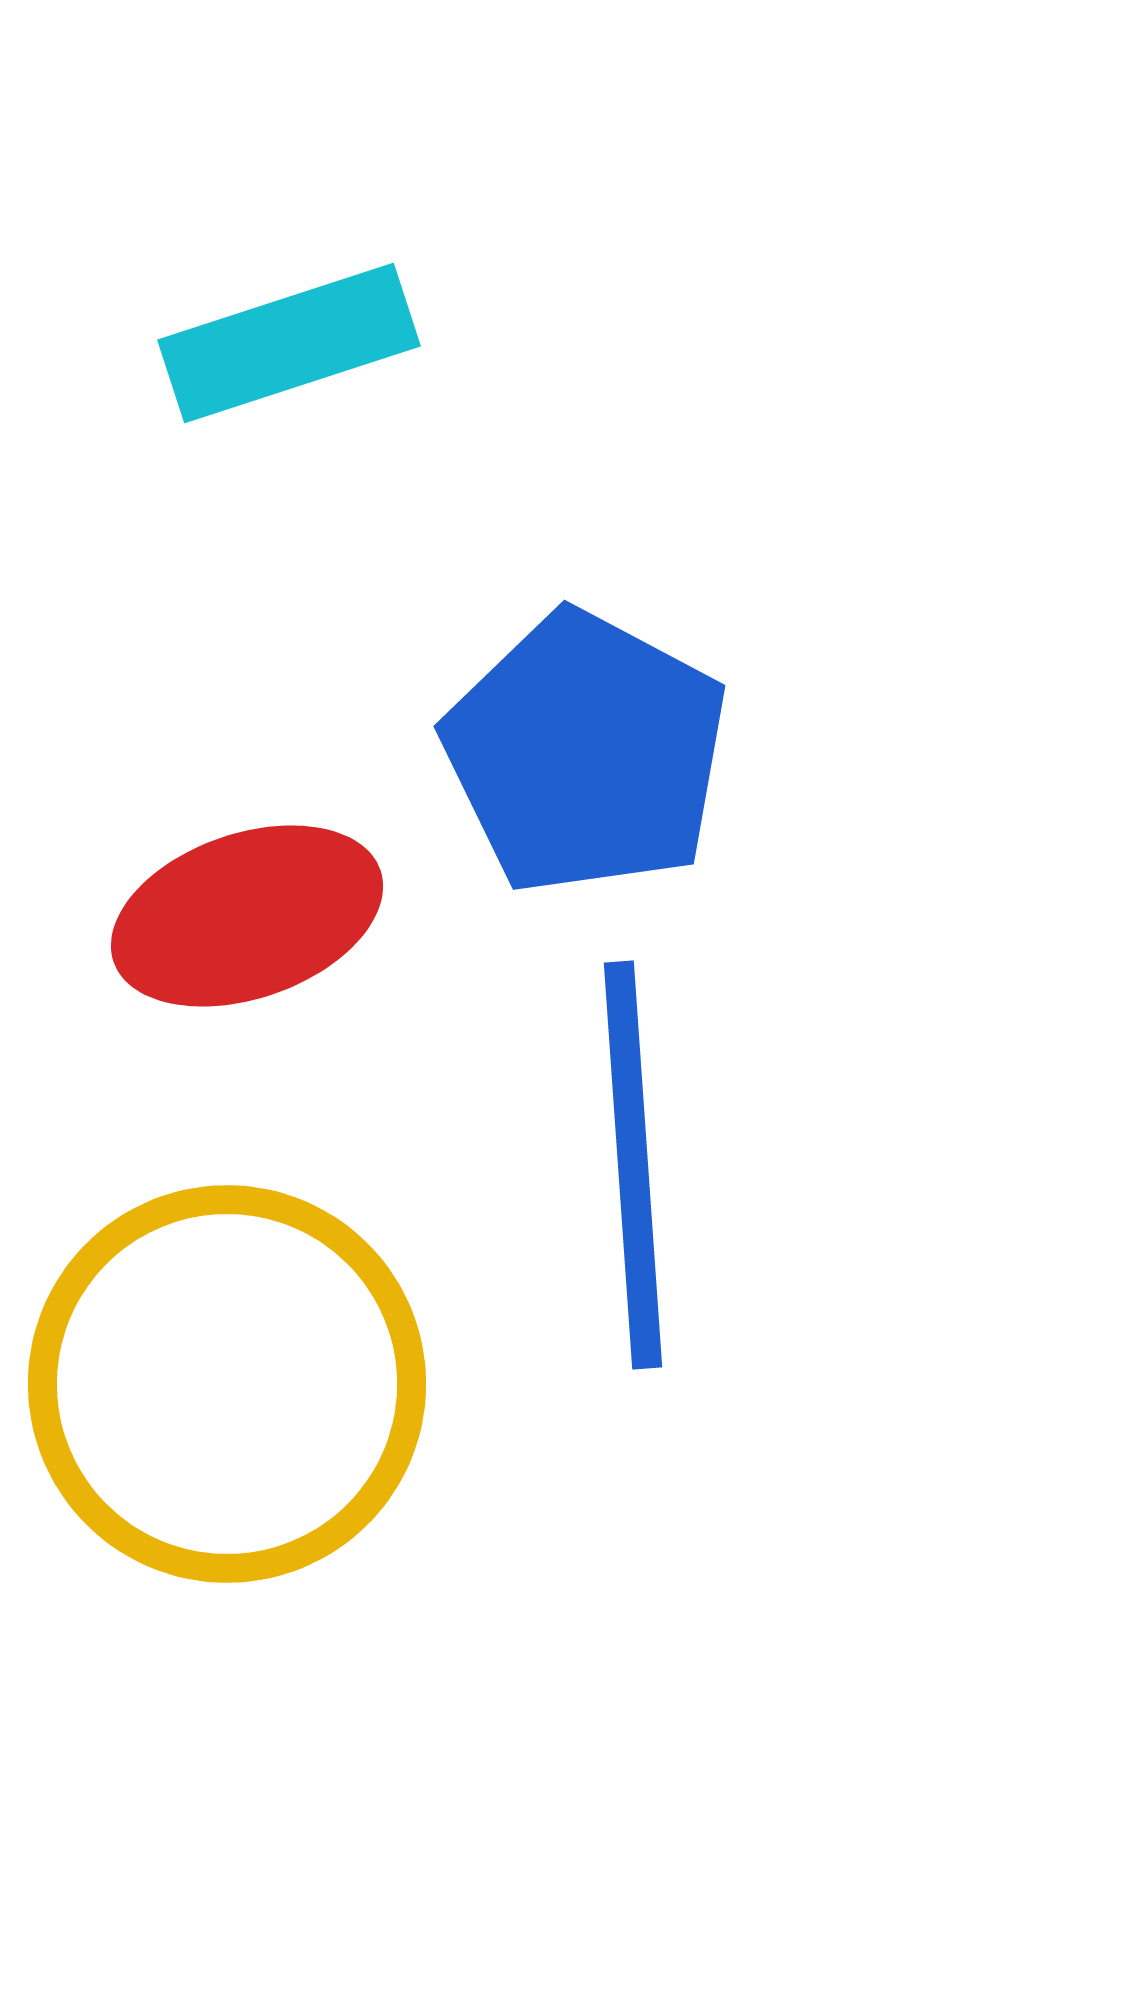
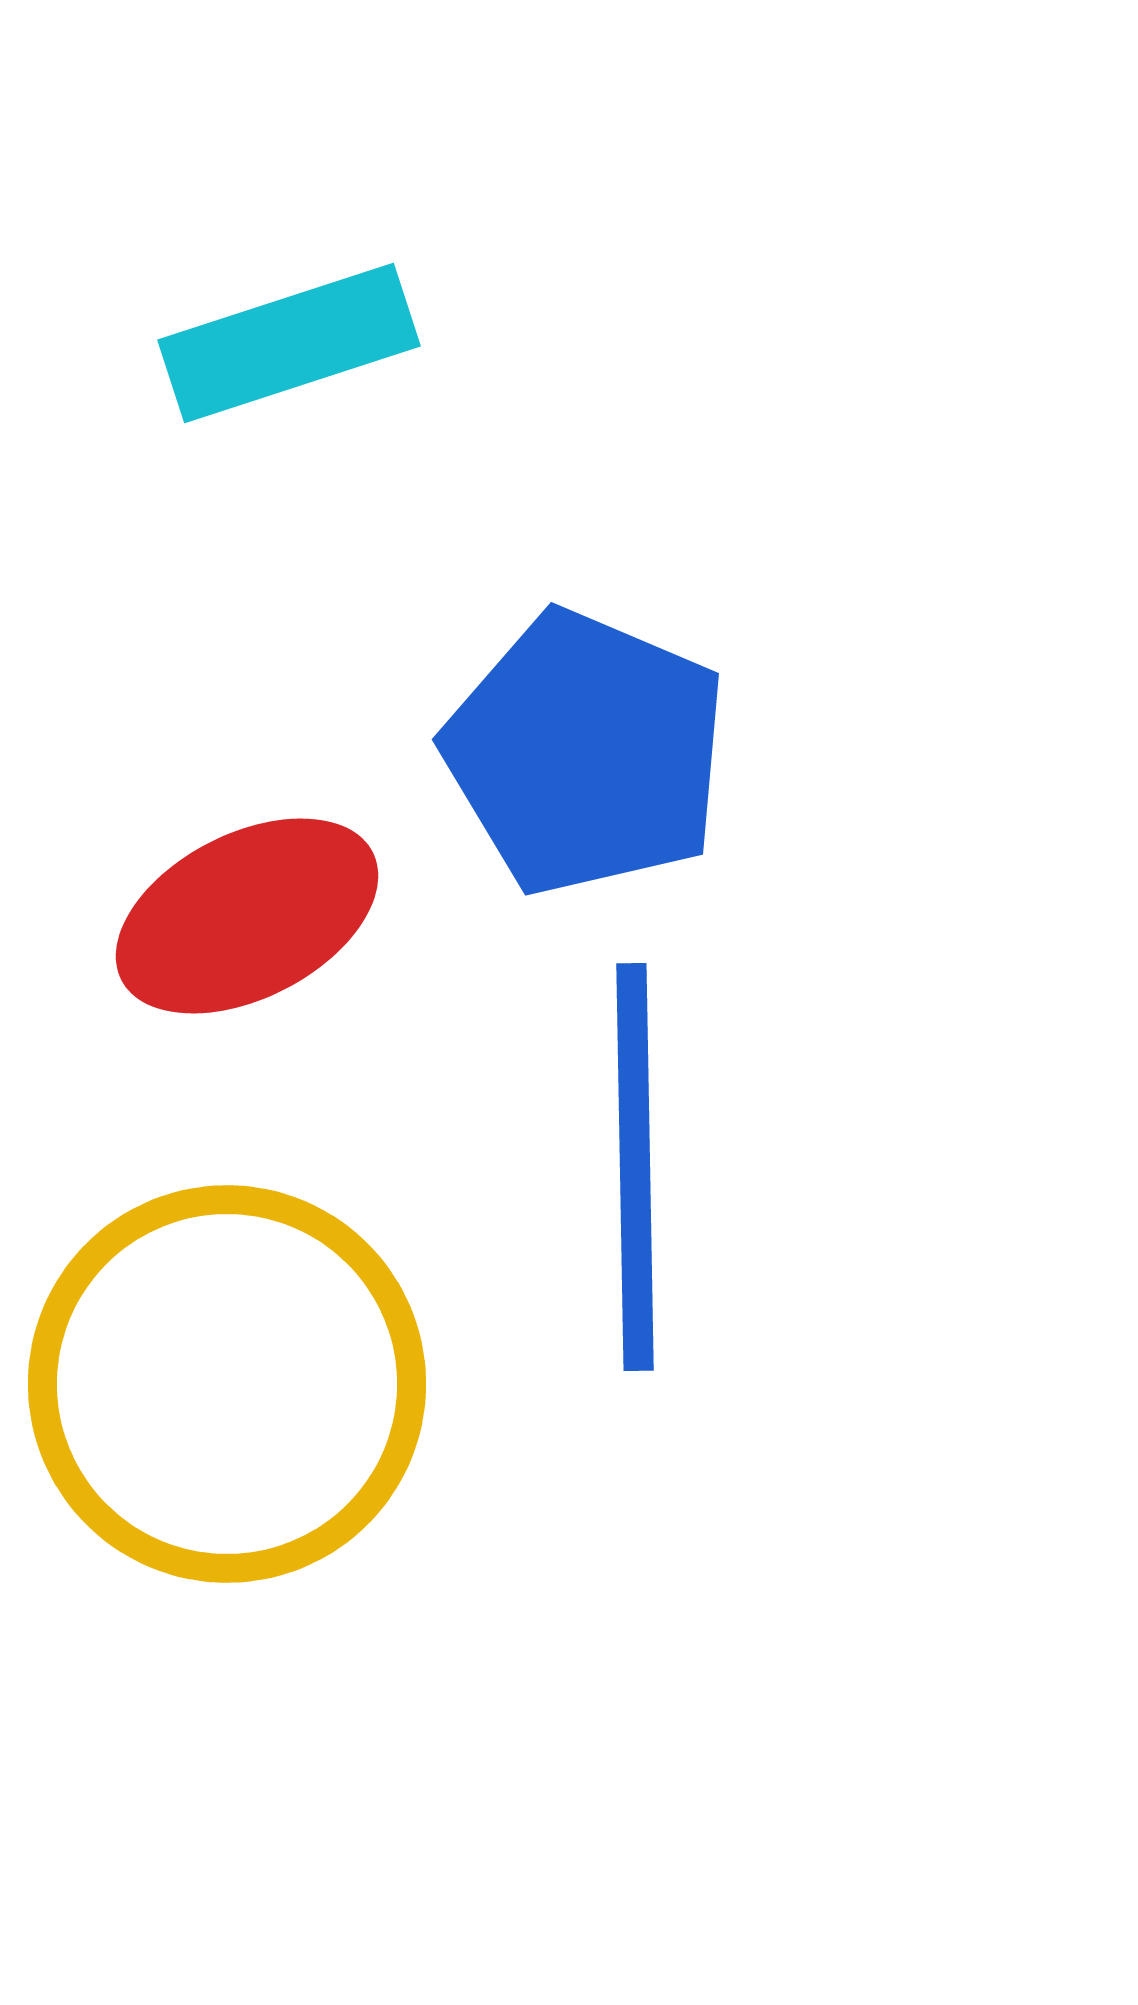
blue pentagon: rotated 5 degrees counterclockwise
red ellipse: rotated 8 degrees counterclockwise
blue line: moved 2 px right, 2 px down; rotated 3 degrees clockwise
